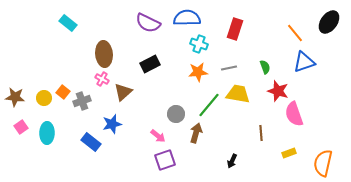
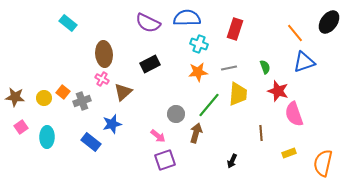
yellow trapezoid: rotated 85 degrees clockwise
cyan ellipse: moved 4 px down
